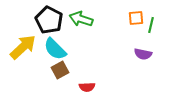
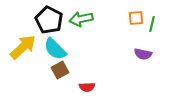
green arrow: rotated 30 degrees counterclockwise
green line: moved 1 px right, 1 px up
